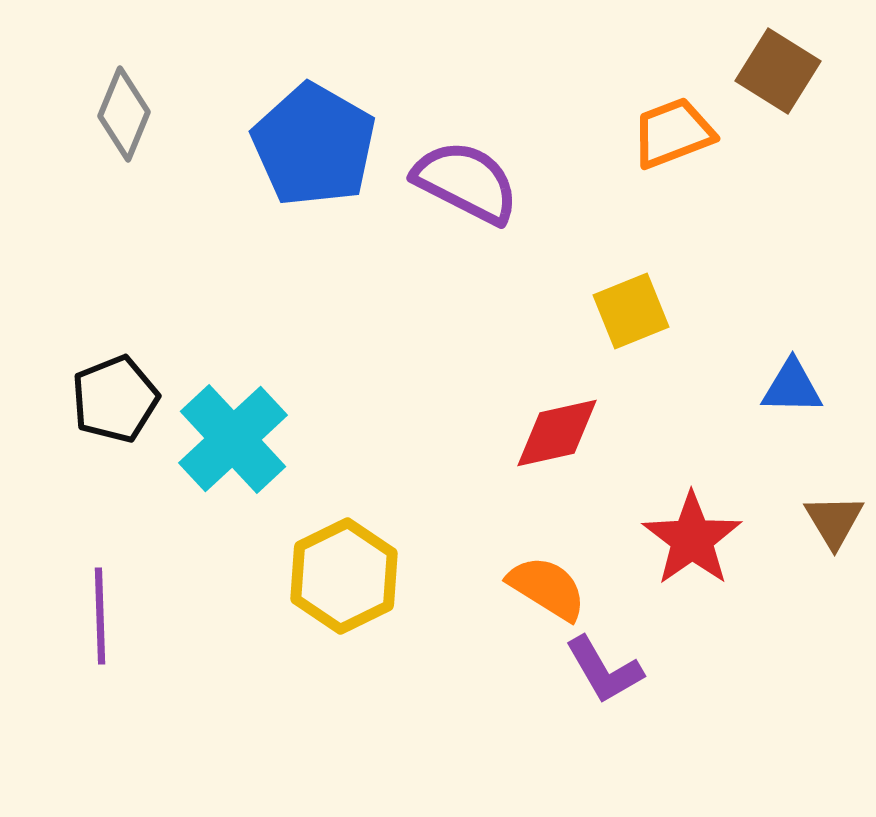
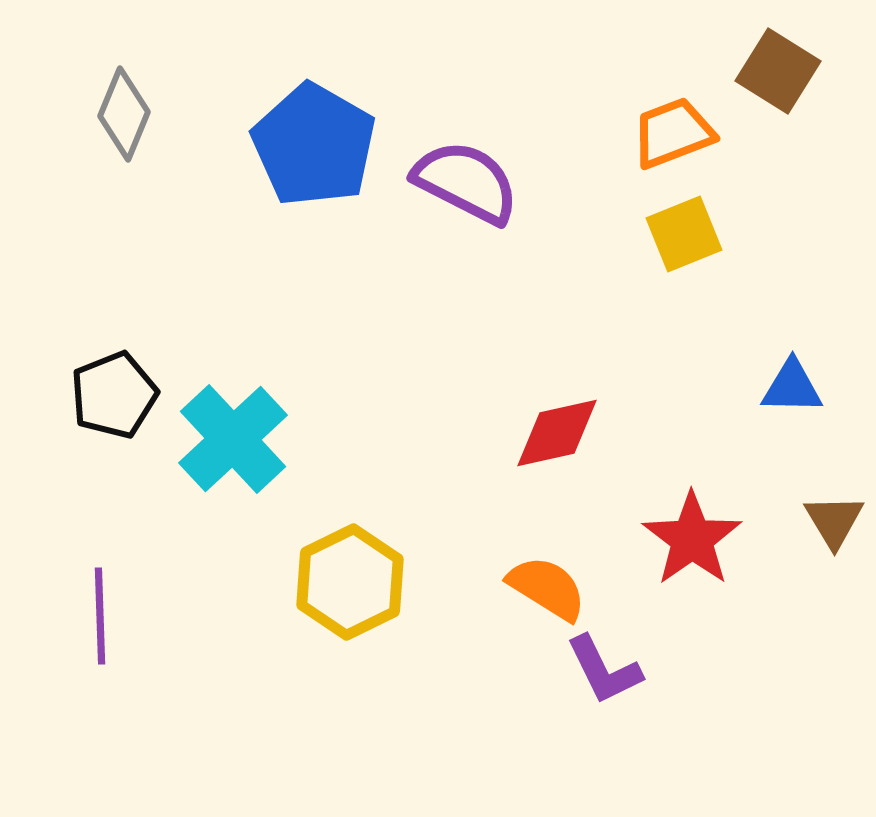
yellow square: moved 53 px right, 77 px up
black pentagon: moved 1 px left, 4 px up
yellow hexagon: moved 6 px right, 6 px down
purple L-shape: rotated 4 degrees clockwise
